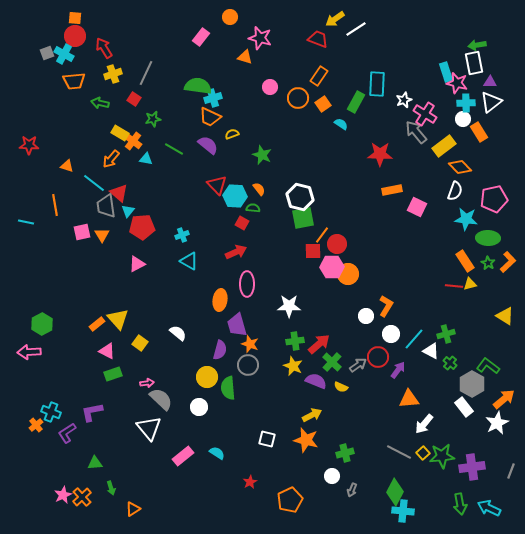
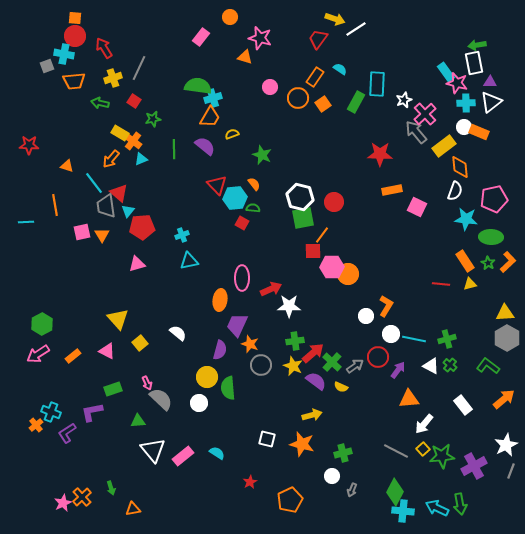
yellow arrow at (335, 19): rotated 126 degrees counterclockwise
red trapezoid at (318, 39): rotated 75 degrees counterclockwise
gray square at (47, 53): moved 13 px down
cyan cross at (64, 54): rotated 18 degrees counterclockwise
cyan rectangle at (446, 72): rotated 18 degrees counterclockwise
gray line at (146, 73): moved 7 px left, 5 px up
yellow cross at (113, 74): moved 4 px down
orange rectangle at (319, 76): moved 4 px left, 1 px down
red square at (134, 99): moved 2 px down
pink cross at (425, 114): rotated 15 degrees clockwise
orange trapezoid at (210, 117): rotated 85 degrees counterclockwise
white circle at (463, 119): moved 1 px right, 8 px down
cyan semicircle at (341, 124): moved 1 px left, 55 px up
orange rectangle at (479, 132): rotated 36 degrees counterclockwise
purple semicircle at (208, 145): moved 3 px left, 1 px down
green line at (174, 149): rotated 60 degrees clockwise
cyan triangle at (146, 159): moved 5 px left; rotated 32 degrees counterclockwise
orange diamond at (460, 167): rotated 40 degrees clockwise
cyan line at (94, 183): rotated 15 degrees clockwise
orange semicircle at (259, 189): moved 5 px left, 5 px up
cyan hexagon at (235, 196): moved 2 px down; rotated 10 degrees counterclockwise
cyan line at (26, 222): rotated 14 degrees counterclockwise
green ellipse at (488, 238): moved 3 px right, 1 px up
red circle at (337, 244): moved 3 px left, 42 px up
red arrow at (236, 252): moved 35 px right, 37 px down
cyan triangle at (189, 261): rotated 42 degrees counterclockwise
pink triangle at (137, 264): rotated 12 degrees clockwise
pink ellipse at (247, 284): moved 5 px left, 6 px up
red line at (454, 286): moved 13 px left, 2 px up
yellow triangle at (505, 316): moved 3 px up; rotated 36 degrees counterclockwise
orange rectangle at (97, 324): moved 24 px left, 32 px down
purple trapezoid at (237, 325): rotated 40 degrees clockwise
green cross at (446, 334): moved 1 px right, 5 px down
cyan line at (414, 339): rotated 60 degrees clockwise
yellow square at (140, 343): rotated 14 degrees clockwise
red arrow at (319, 344): moved 6 px left, 9 px down
white triangle at (431, 351): moved 15 px down
pink arrow at (29, 352): moved 9 px right, 2 px down; rotated 30 degrees counterclockwise
green cross at (450, 363): moved 2 px down
gray circle at (248, 365): moved 13 px right
gray arrow at (358, 365): moved 3 px left, 1 px down
green rectangle at (113, 374): moved 15 px down
purple semicircle at (316, 381): rotated 15 degrees clockwise
pink arrow at (147, 383): rotated 72 degrees clockwise
gray hexagon at (472, 384): moved 35 px right, 46 px up
white circle at (199, 407): moved 4 px up
white rectangle at (464, 407): moved 1 px left, 2 px up
yellow arrow at (312, 415): rotated 12 degrees clockwise
white star at (497, 423): moved 9 px right, 22 px down
white triangle at (149, 428): moved 4 px right, 22 px down
orange star at (306, 440): moved 4 px left, 4 px down
gray line at (399, 452): moved 3 px left, 1 px up
green cross at (345, 453): moved 2 px left
yellow square at (423, 453): moved 4 px up
green triangle at (95, 463): moved 43 px right, 42 px up
purple cross at (472, 467): moved 2 px right, 1 px up; rotated 20 degrees counterclockwise
pink star at (63, 495): moved 8 px down
cyan arrow at (489, 508): moved 52 px left
orange triangle at (133, 509): rotated 21 degrees clockwise
